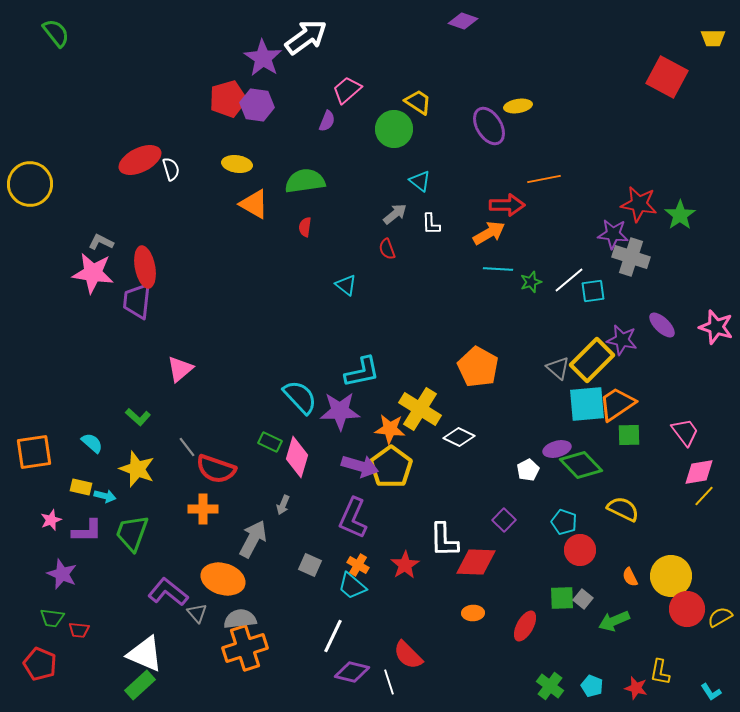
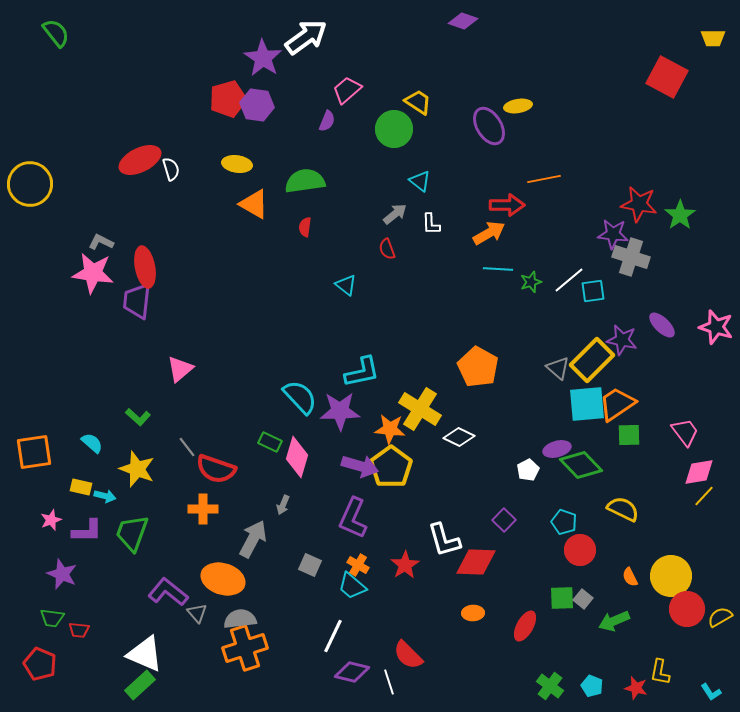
white L-shape at (444, 540): rotated 15 degrees counterclockwise
